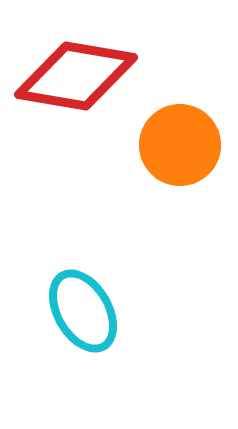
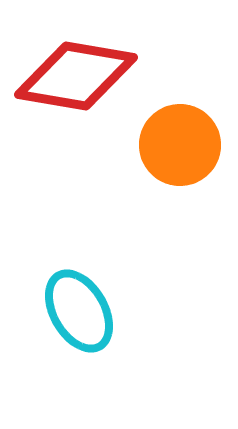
cyan ellipse: moved 4 px left
